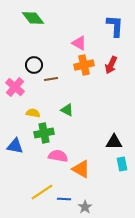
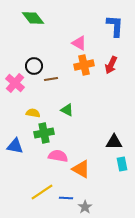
black circle: moved 1 px down
pink cross: moved 4 px up
blue line: moved 2 px right, 1 px up
